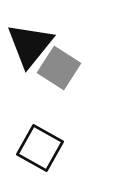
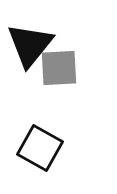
gray square: rotated 36 degrees counterclockwise
